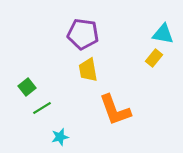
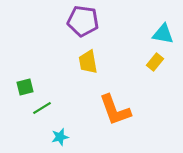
purple pentagon: moved 13 px up
yellow rectangle: moved 1 px right, 4 px down
yellow trapezoid: moved 8 px up
green square: moved 2 px left; rotated 24 degrees clockwise
